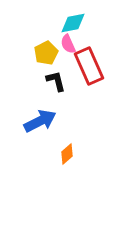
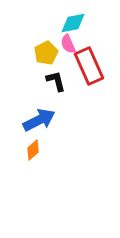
blue arrow: moved 1 px left, 1 px up
orange diamond: moved 34 px left, 4 px up
